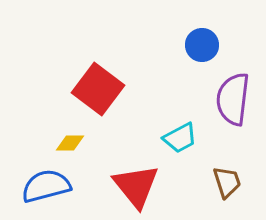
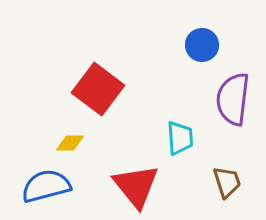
cyan trapezoid: rotated 66 degrees counterclockwise
